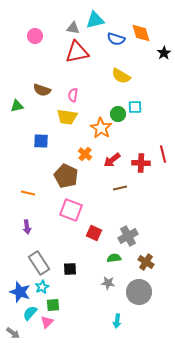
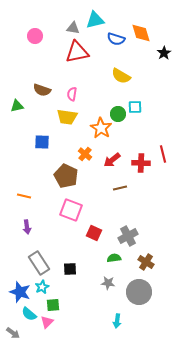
pink semicircle: moved 1 px left, 1 px up
blue square: moved 1 px right, 1 px down
orange line: moved 4 px left, 3 px down
cyan semicircle: moved 1 px left, 1 px down; rotated 91 degrees counterclockwise
